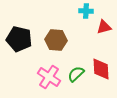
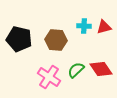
cyan cross: moved 2 px left, 15 px down
red diamond: rotated 30 degrees counterclockwise
green semicircle: moved 4 px up
